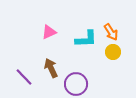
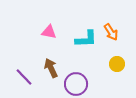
pink triangle: rotated 35 degrees clockwise
yellow circle: moved 4 px right, 12 px down
